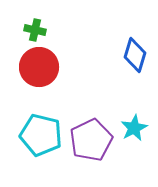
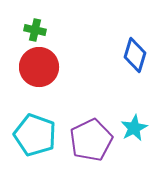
cyan pentagon: moved 6 px left; rotated 6 degrees clockwise
